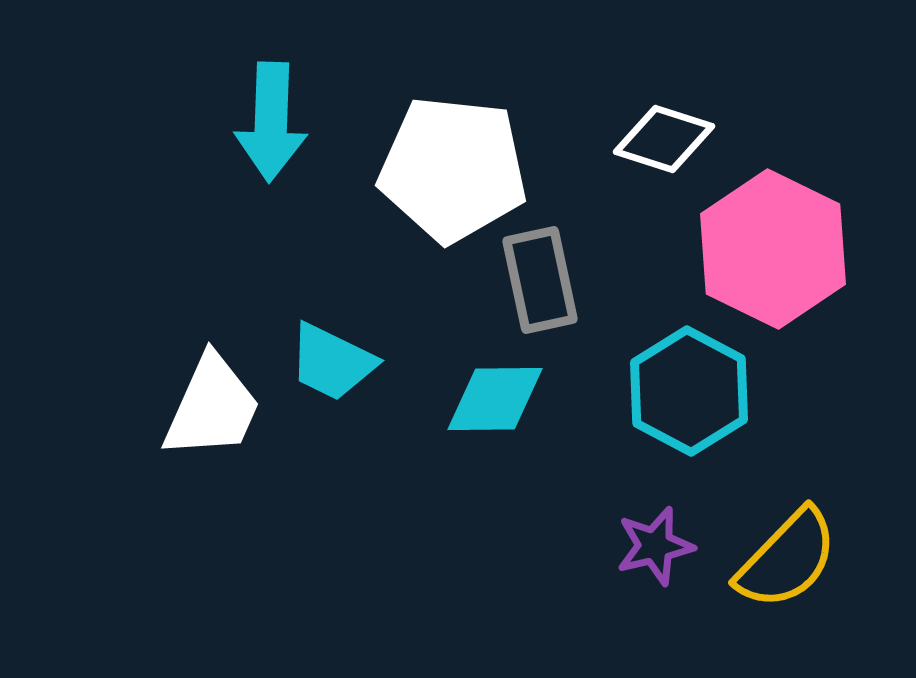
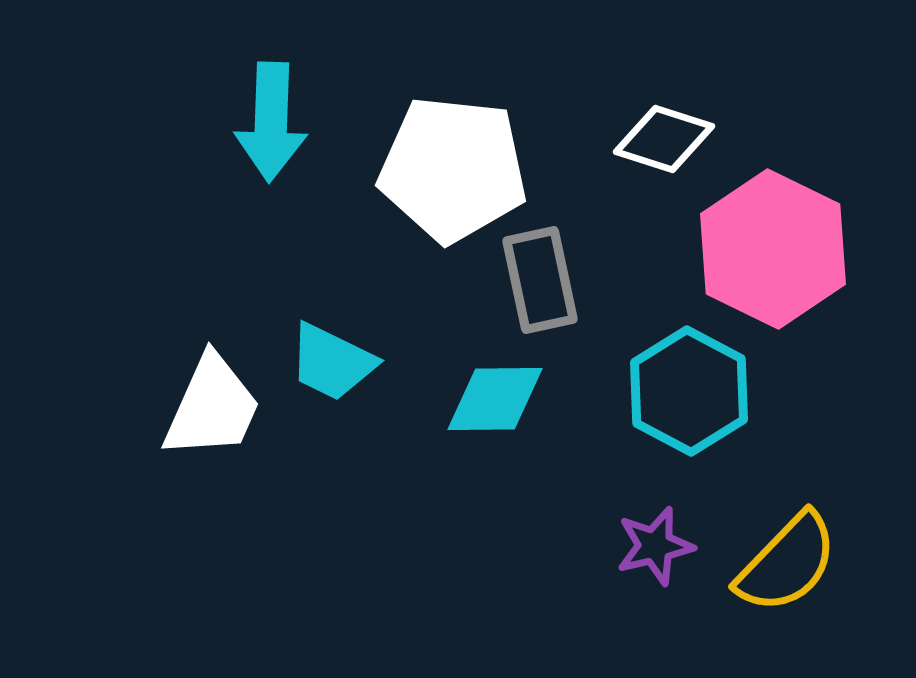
yellow semicircle: moved 4 px down
